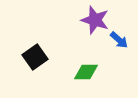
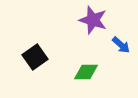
purple star: moved 2 px left
blue arrow: moved 2 px right, 5 px down
